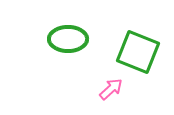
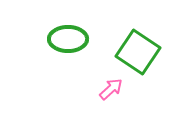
green square: rotated 12 degrees clockwise
